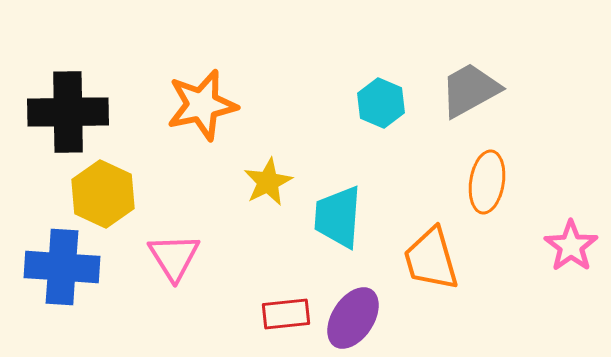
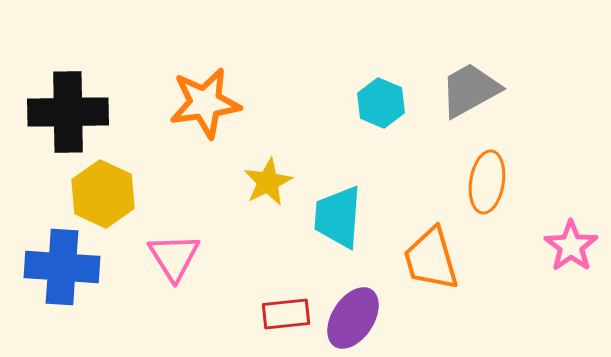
orange star: moved 3 px right, 2 px up; rotated 4 degrees clockwise
